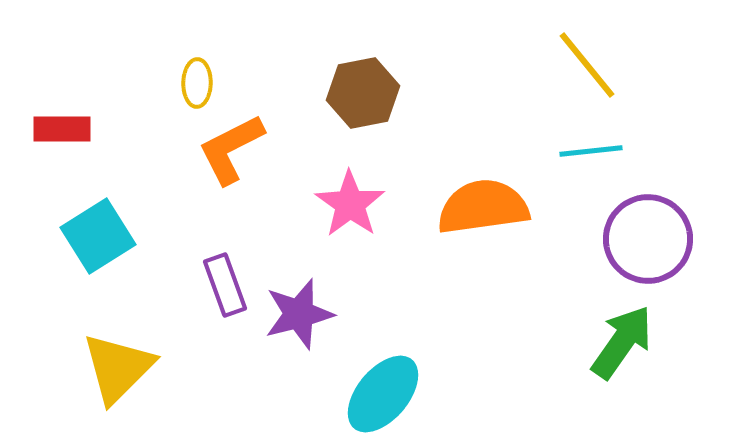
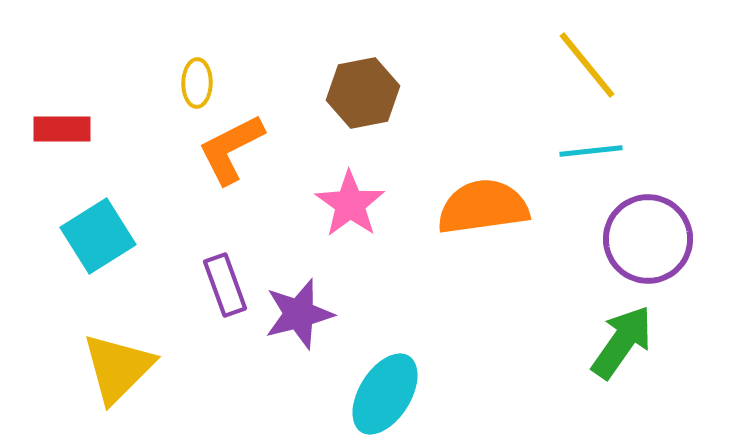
cyan ellipse: moved 2 px right; rotated 8 degrees counterclockwise
